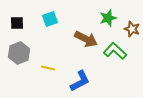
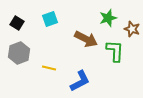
black square: rotated 32 degrees clockwise
green L-shape: rotated 50 degrees clockwise
yellow line: moved 1 px right
